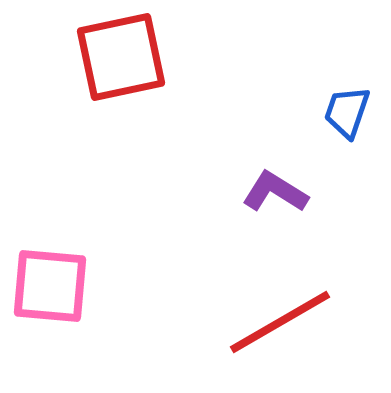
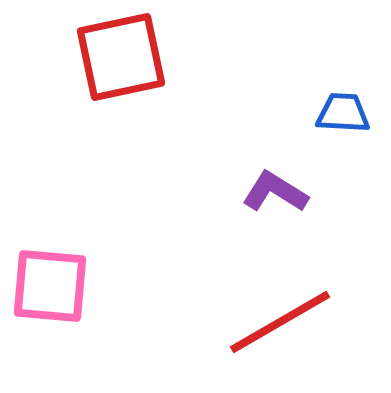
blue trapezoid: moved 4 px left, 1 px down; rotated 74 degrees clockwise
